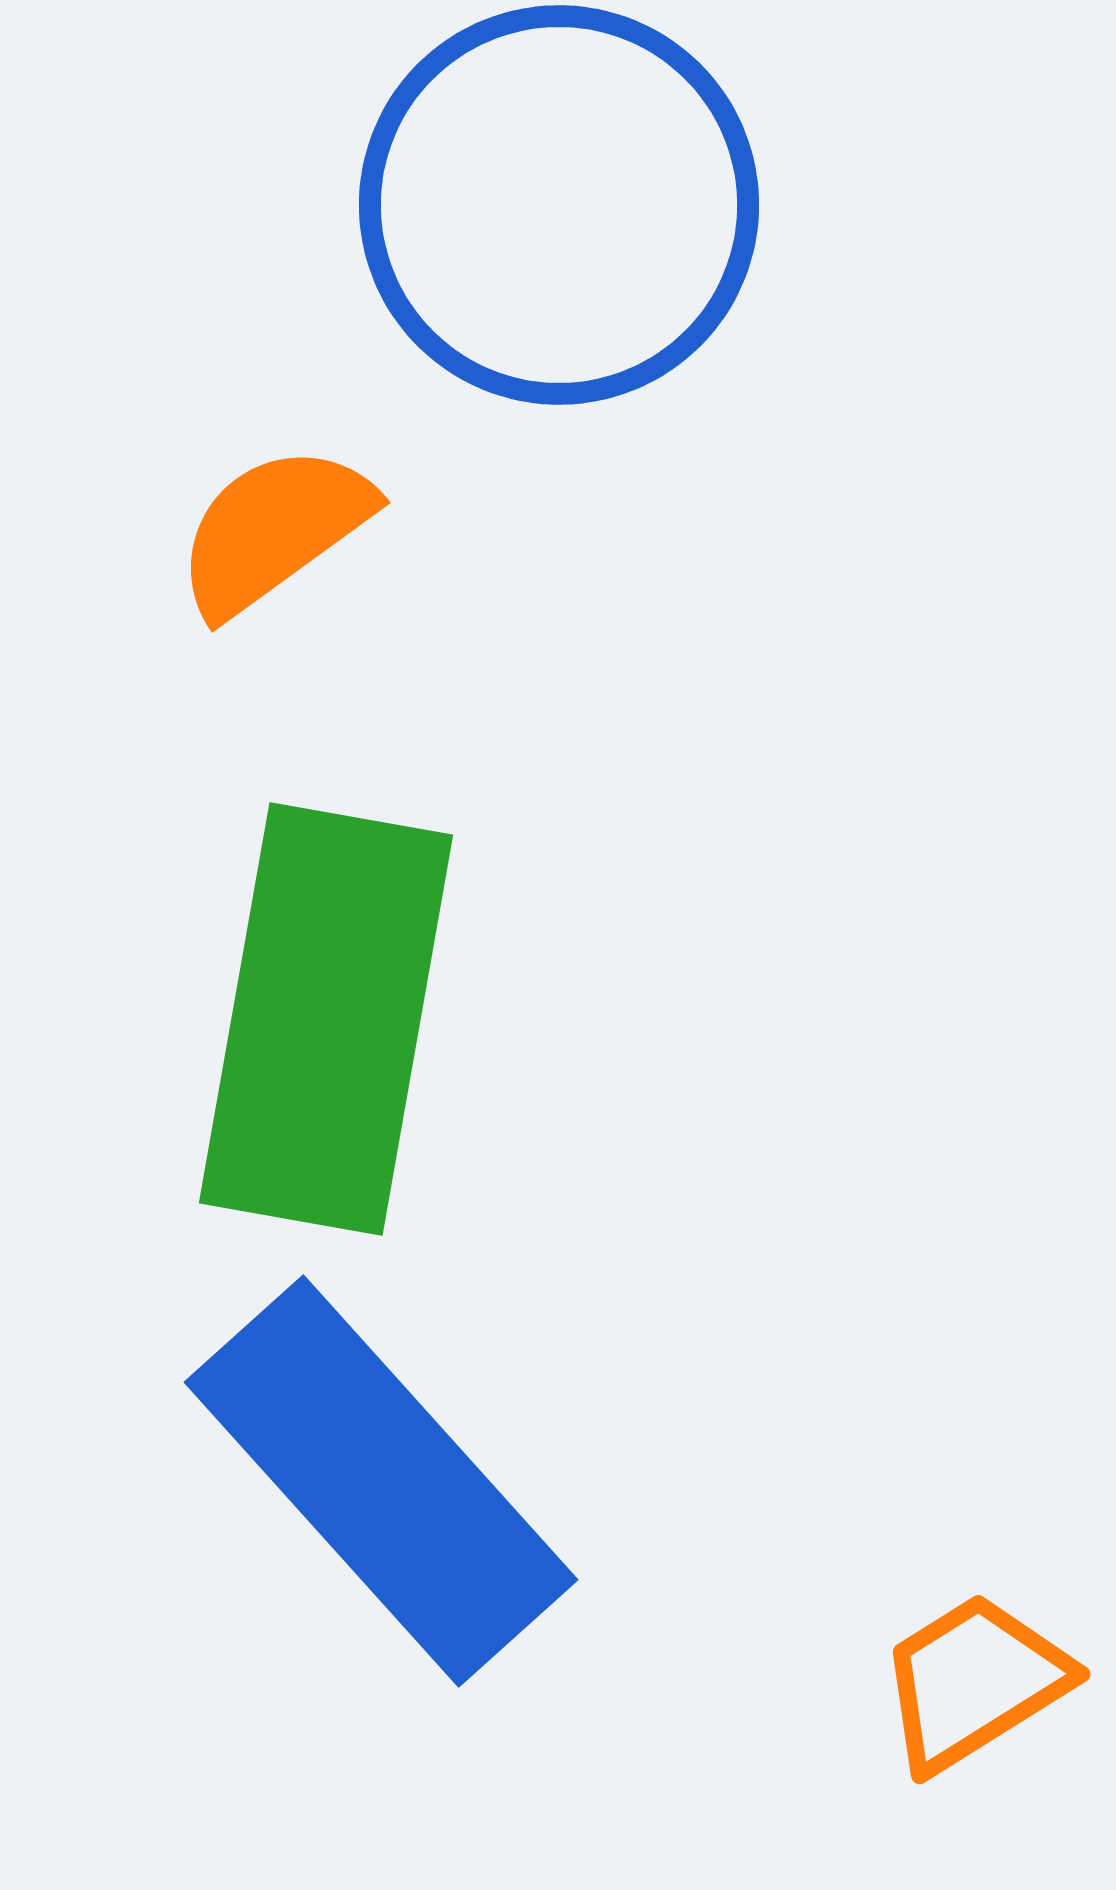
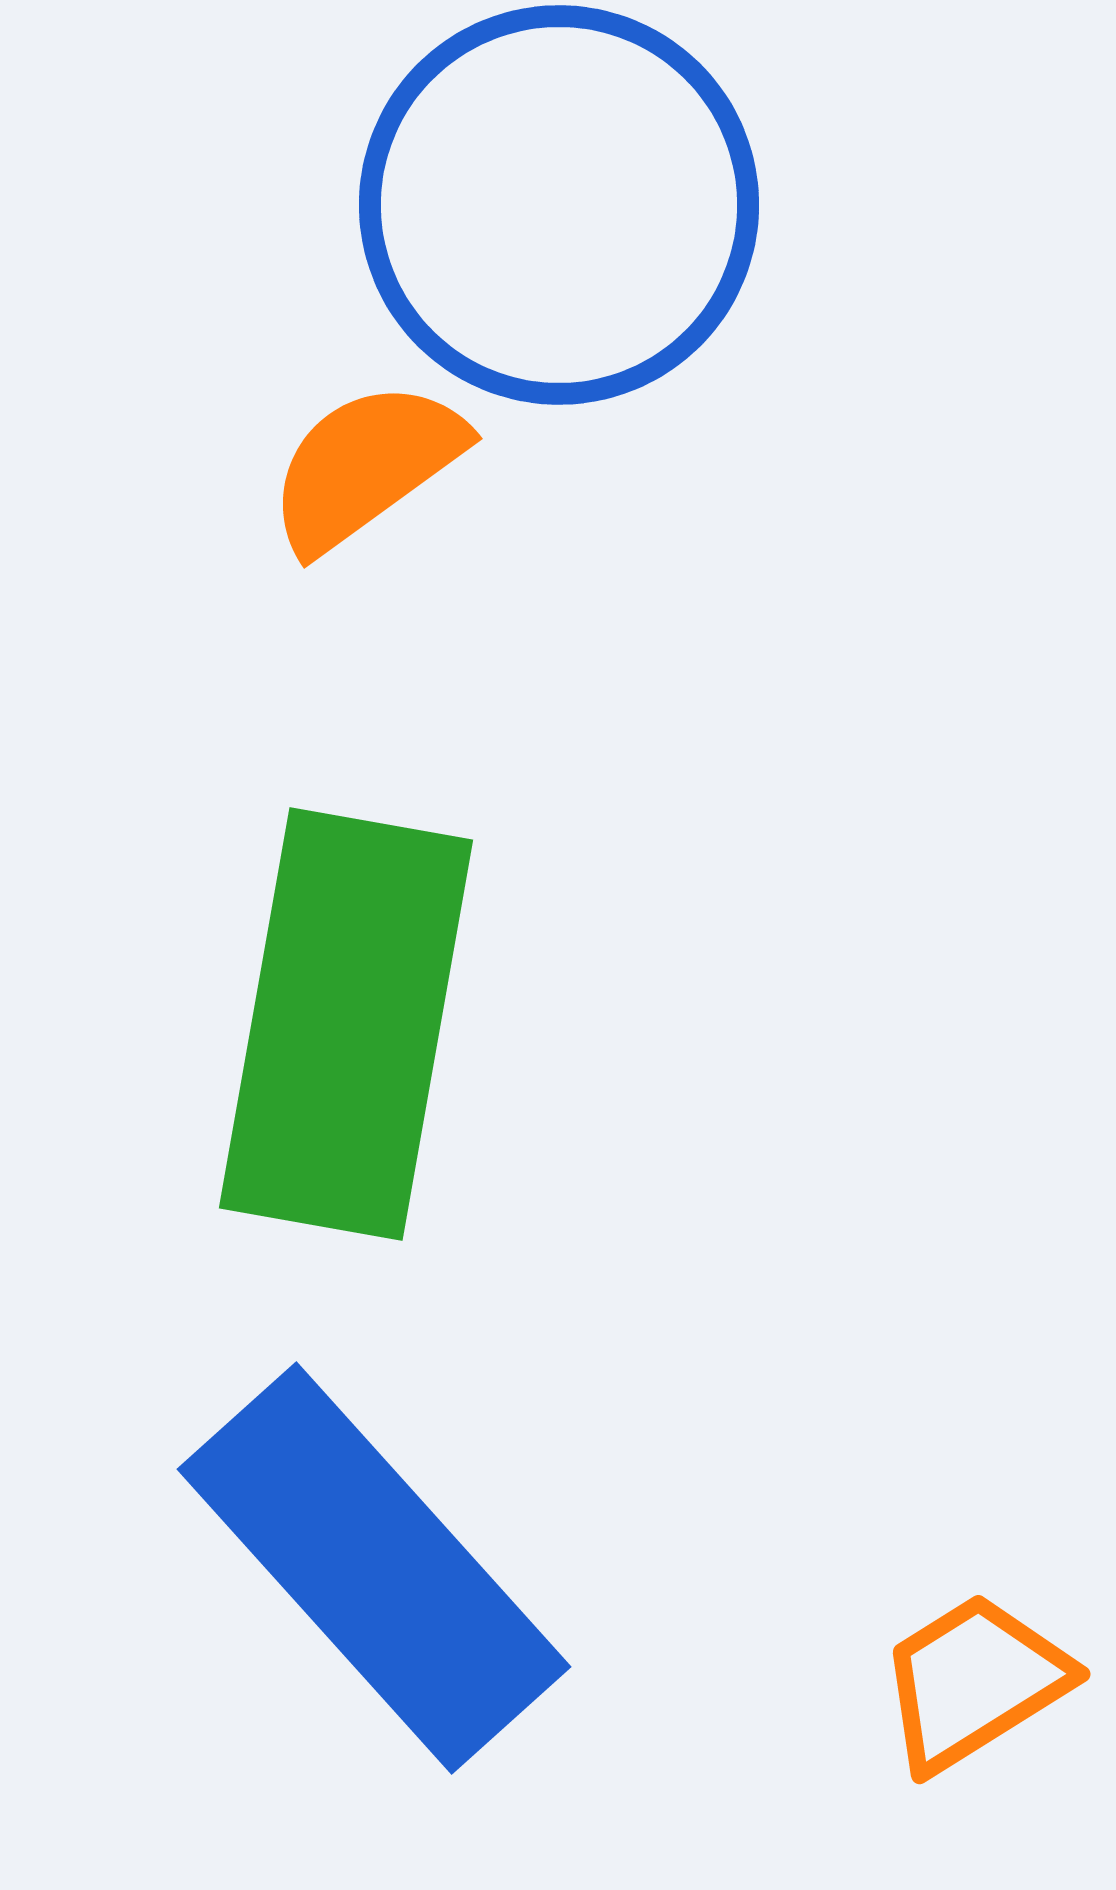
orange semicircle: moved 92 px right, 64 px up
green rectangle: moved 20 px right, 5 px down
blue rectangle: moved 7 px left, 87 px down
